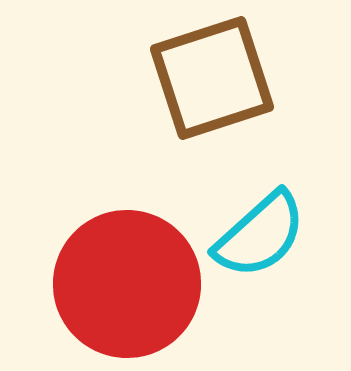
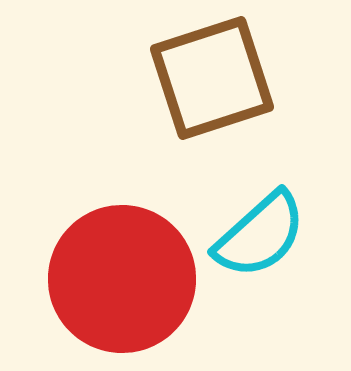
red circle: moved 5 px left, 5 px up
